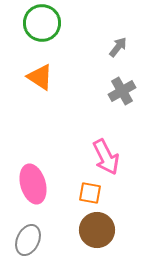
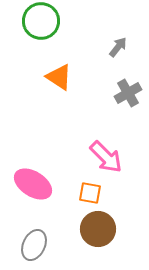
green circle: moved 1 px left, 2 px up
orange triangle: moved 19 px right
gray cross: moved 6 px right, 2 px down
pink arrow: rotated 18 degrees counterclockwise
pink ellipse: rotated 42 degrees counterclockwise
brown circle: moved 1 px right, 1 px up
gray ellipse: moved 6 px right, 5 px down
